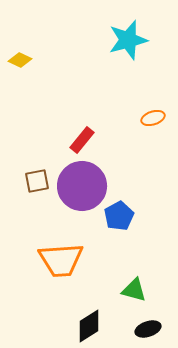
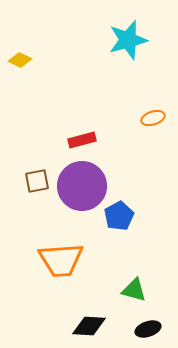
red rectangle: rotated 36 degrees clockwise
black diamond: rotated 36 degrees clockwise
